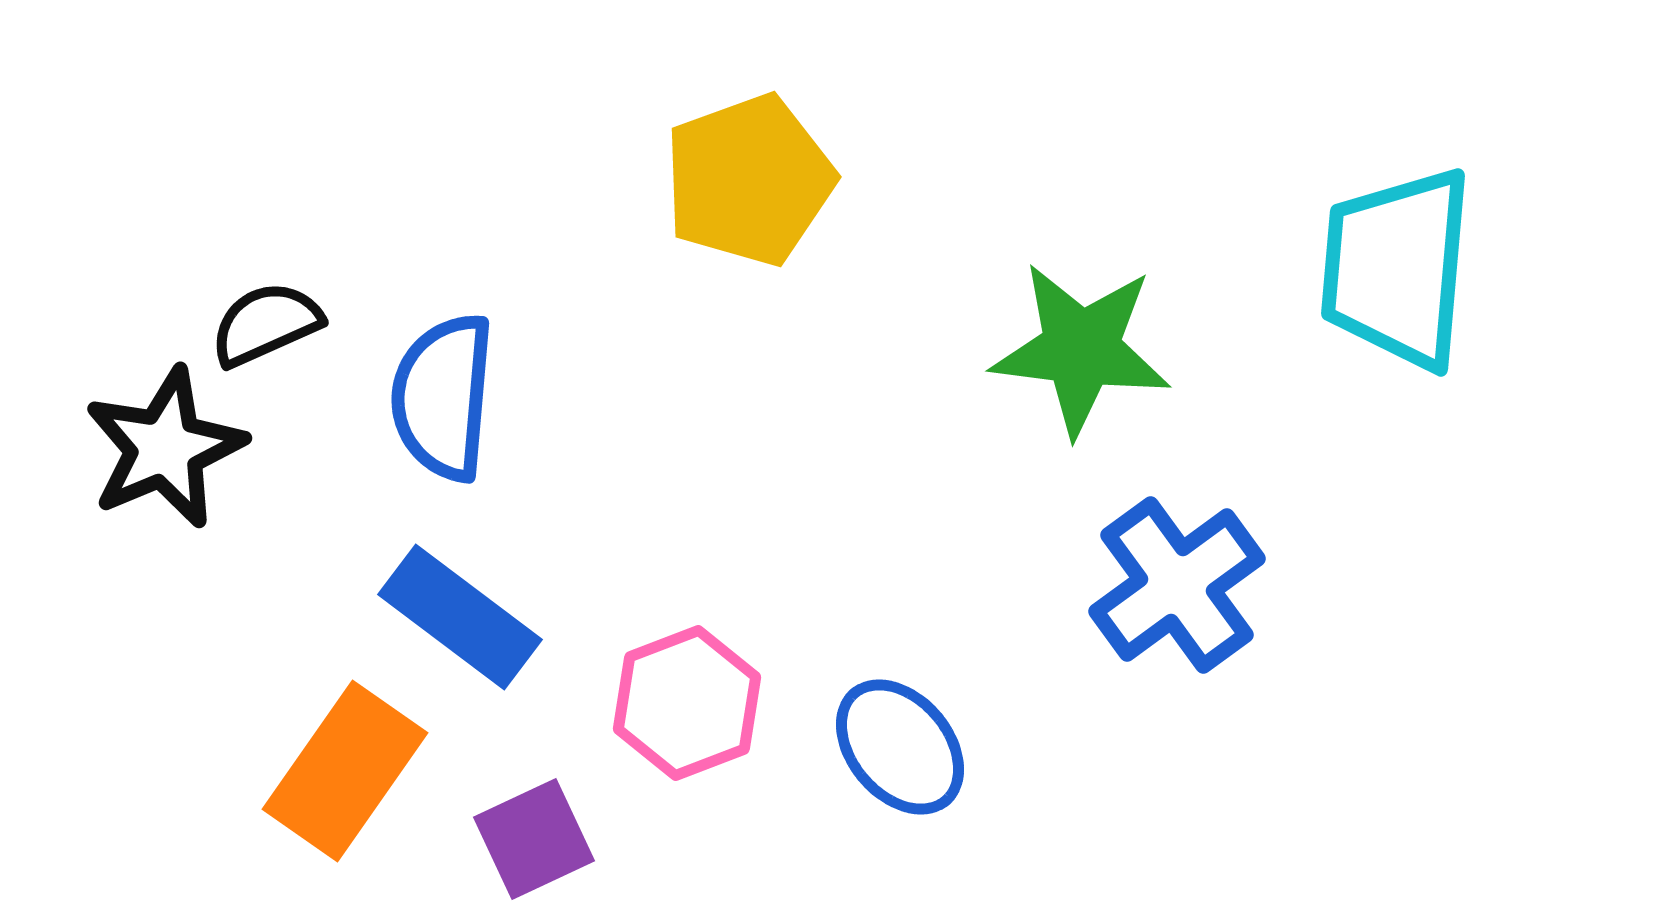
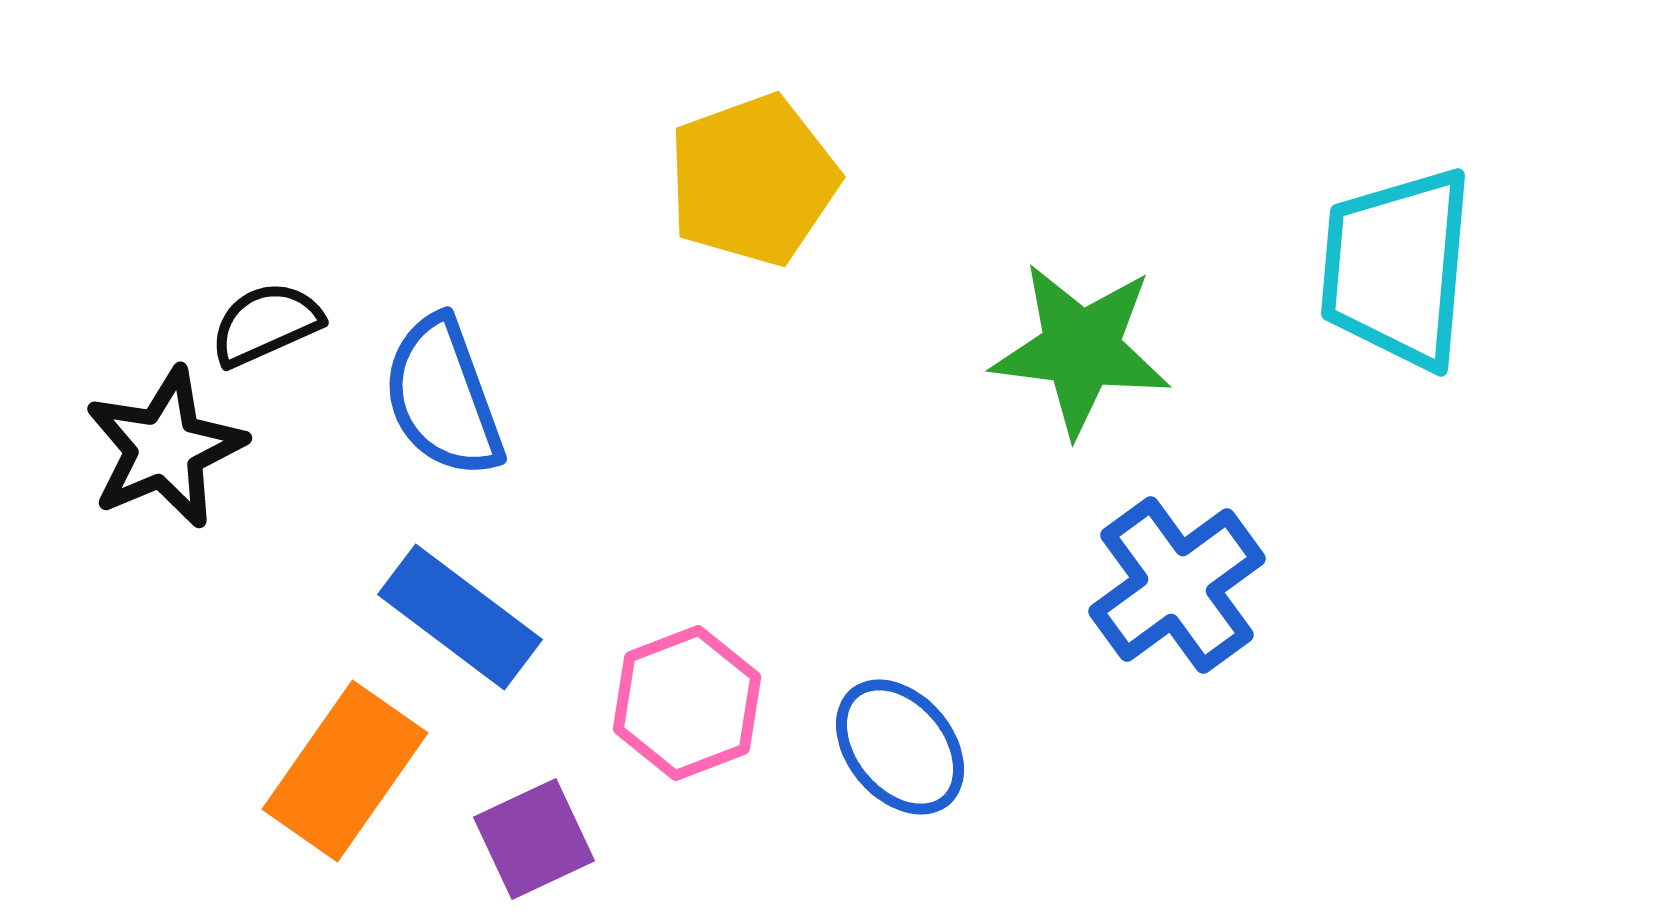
yellow pentagon: moved 4 px right
blue semicircle: rotated 25 degrees counterclockwise
